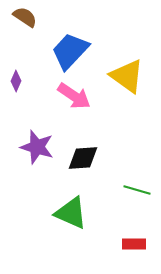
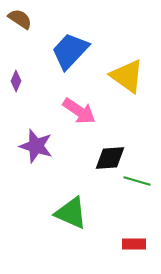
brown semicircle: moved 5 px left, 2 px down
pink arrow: moved 5 px right, 15 px down
purple star: moved 1 px left, 1 px up
black diamond: moved 27 px right
green line: moved 9 px up
